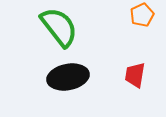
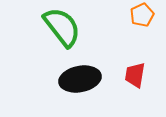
green semicircle: moved 3 px right
black ellipse: moved 12 px right, 2 px down
